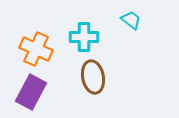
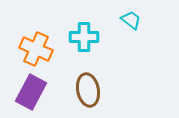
brown ellipse: moved 5 px left, 13 px down
